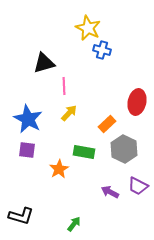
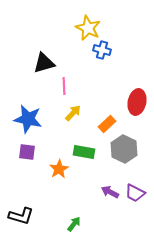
yellow arrow: moved 4 px right
blue star: rotated 16 degrees counterclockwise
purple square: moved 2 px down
purple trapezoid: moved 3 px left, 7 px down
